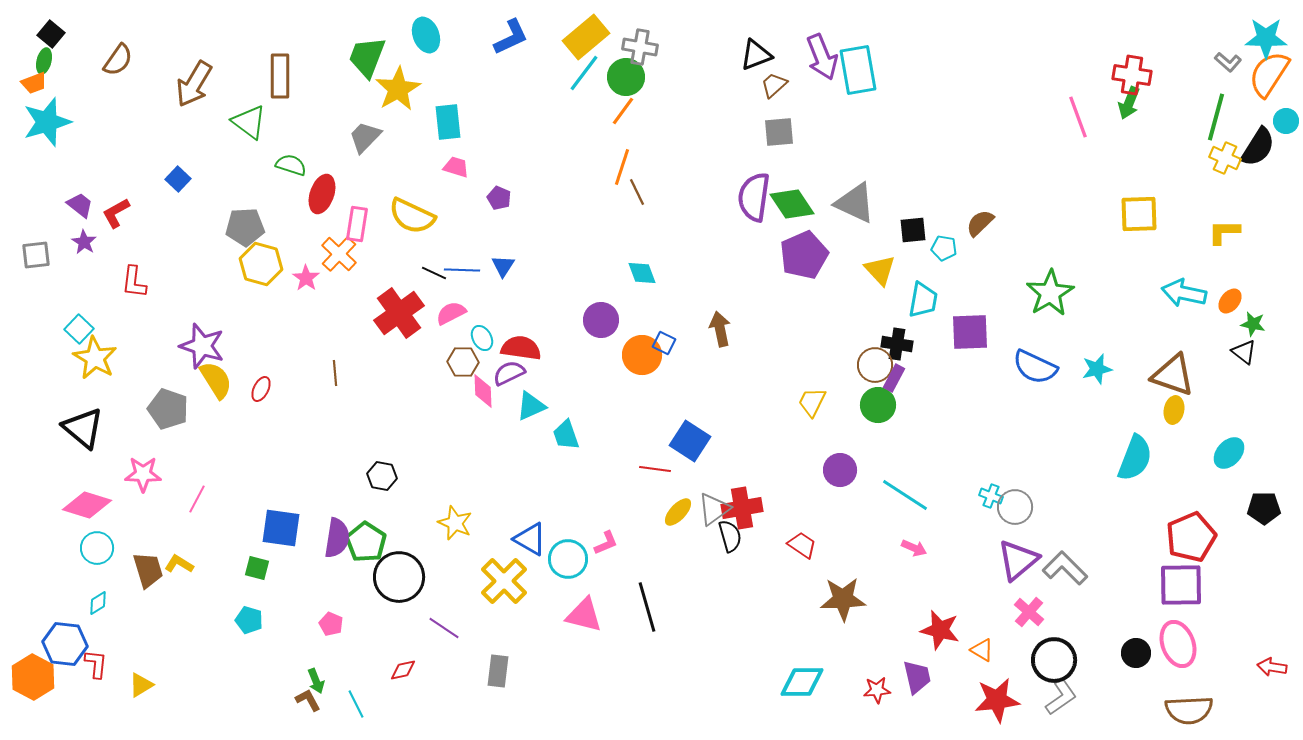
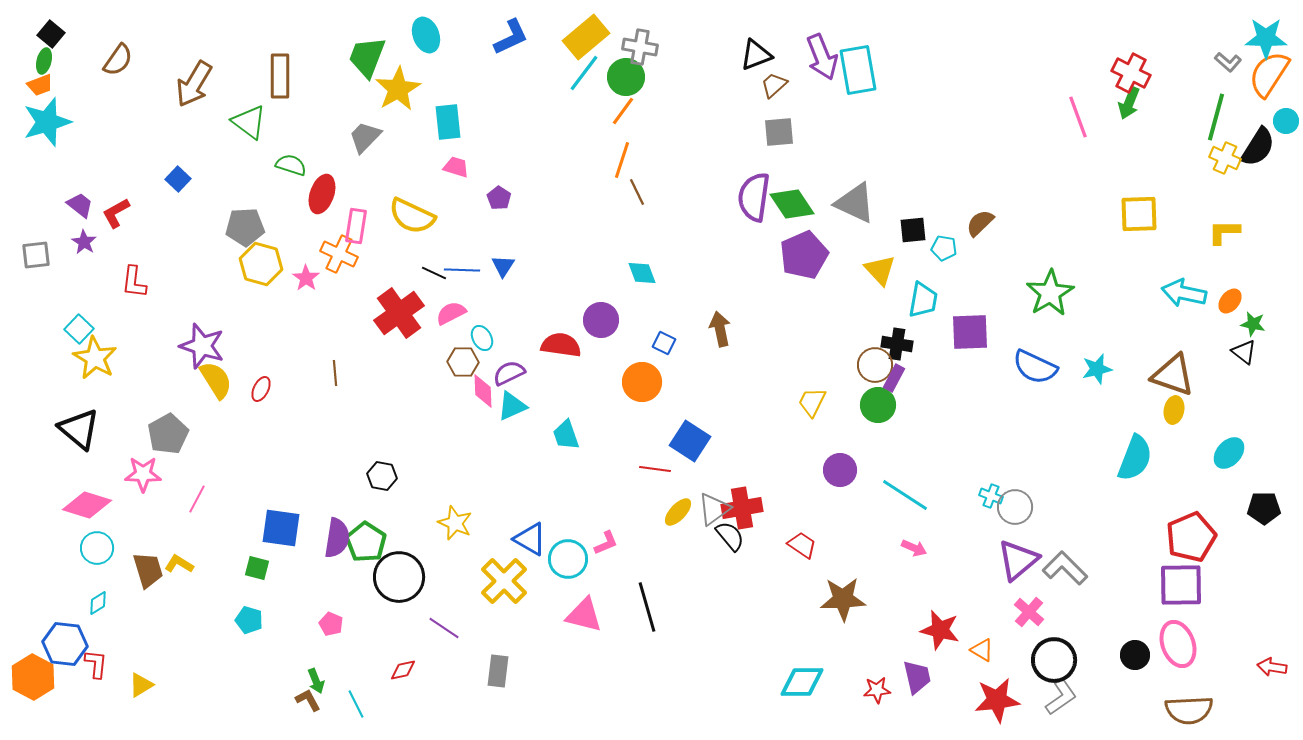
red cross at (1132, 75): moved 1 px left, 2 px up; rotated 18 degrees clockwise
orange trapezoid at (34, 83): moved 6 px right, 2 px down
orange line at (622, 167): moved 7 px up
purple pentagon at (499, 198): rotated 10 degrees clockwise
pink rectangle at (357, 224): moved 1 px left, 2 px down
orange cross at (339, 254): rotated 18 degrees counterclockwise
red semicircle at (521, 348): moved 40 px right, 3 px up
orange circle at (642, 355): moved 27 px down
cyan triangle at (531, 406): moved 19 px left
gray pentagon at (168, 409): moved 25 px down; rotated 24 degrees clockwise
black triangle at (83, 428): moved 4 px left, 1 px down
black semicircle at (730, 536): rotated 24 degrees counterclockwise
black circle at (1136, 653): moved 1 px left, 2 px down
